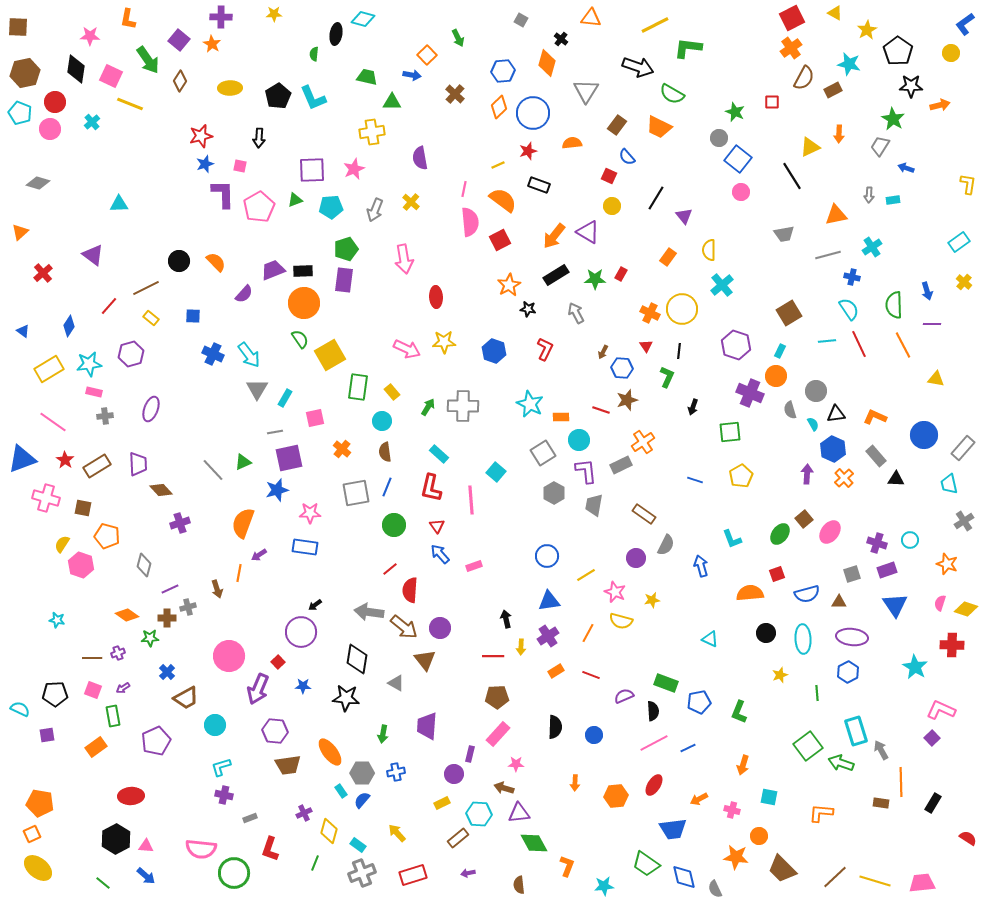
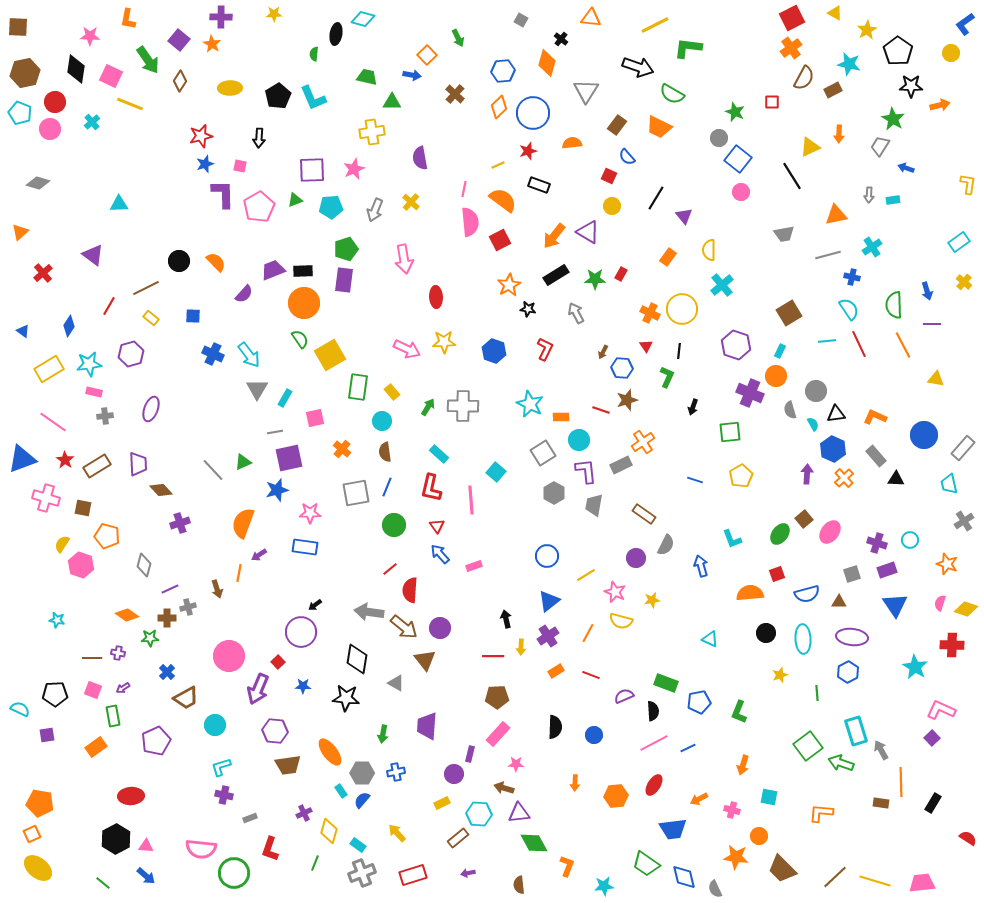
red line at (109, 306): rotated 12 degrees counterclockwise
blue triangle at (549, 601): rotated 30 degrees counterclockwise
purple cross at (118, 653): rotated 32 degrees clockwise
